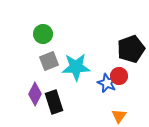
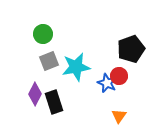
cyan star: rotated 8 degrees counterclockwise
